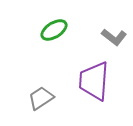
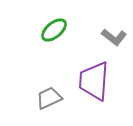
green ellipse: rotated 8 degrees counterclockwise
gray trapezoid: moved 8 px right; rotated 8 degrees clockwise
